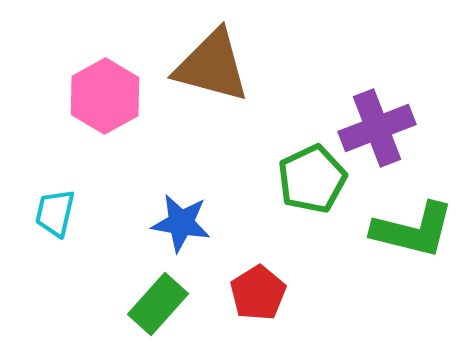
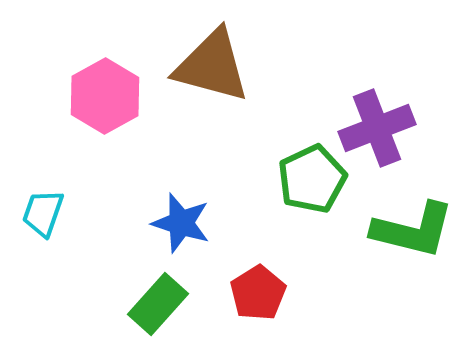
cyan trapezoid: moved 12 px left; rotated 6 degrees clockwise
blue star: rotated 8 degrees clockwise
